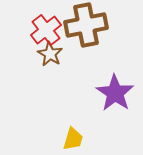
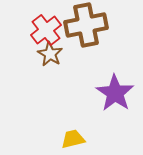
yellow trapezoid: rotated 120 degrees counterclockwise
